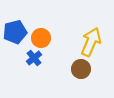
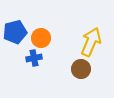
blue cross: rotated 28 degrees clockwise
